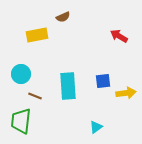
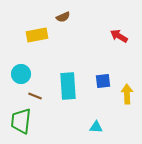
yellow arrow: moved 1 px right, 1 px down; rotated 84 degrees counterclockwise
cyan triangle: rotated 40 degrees clockwise
